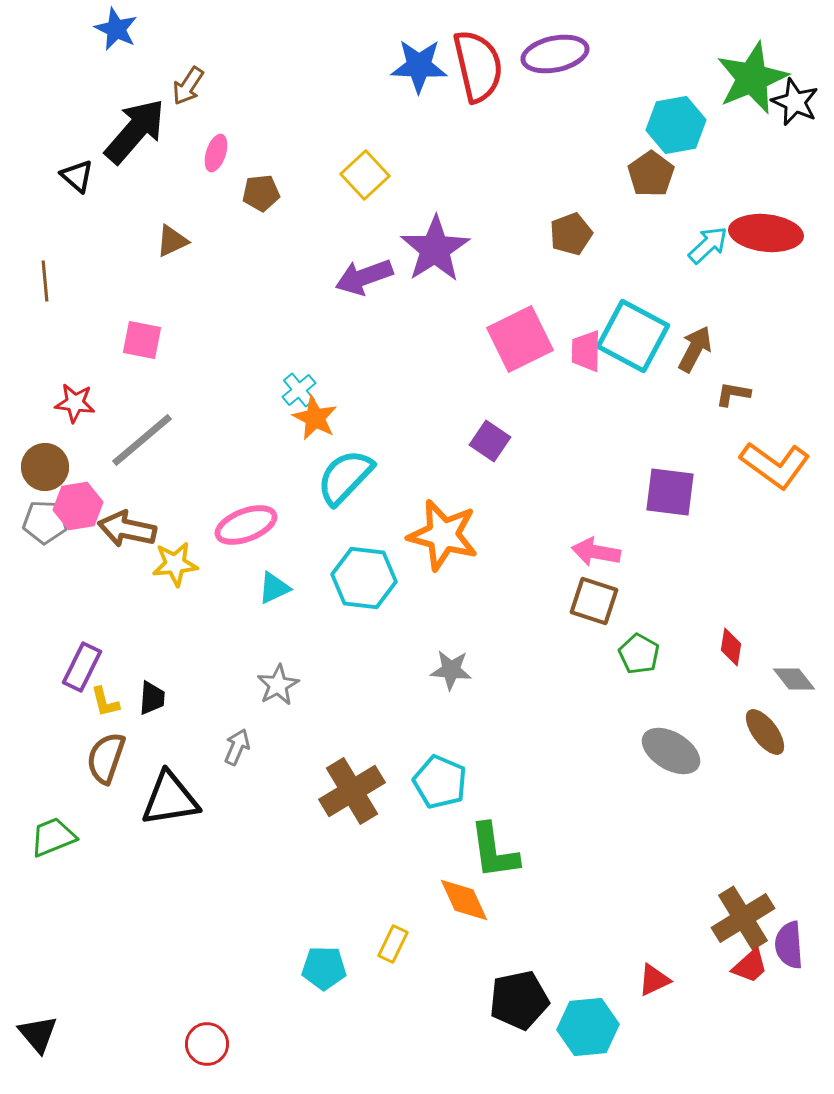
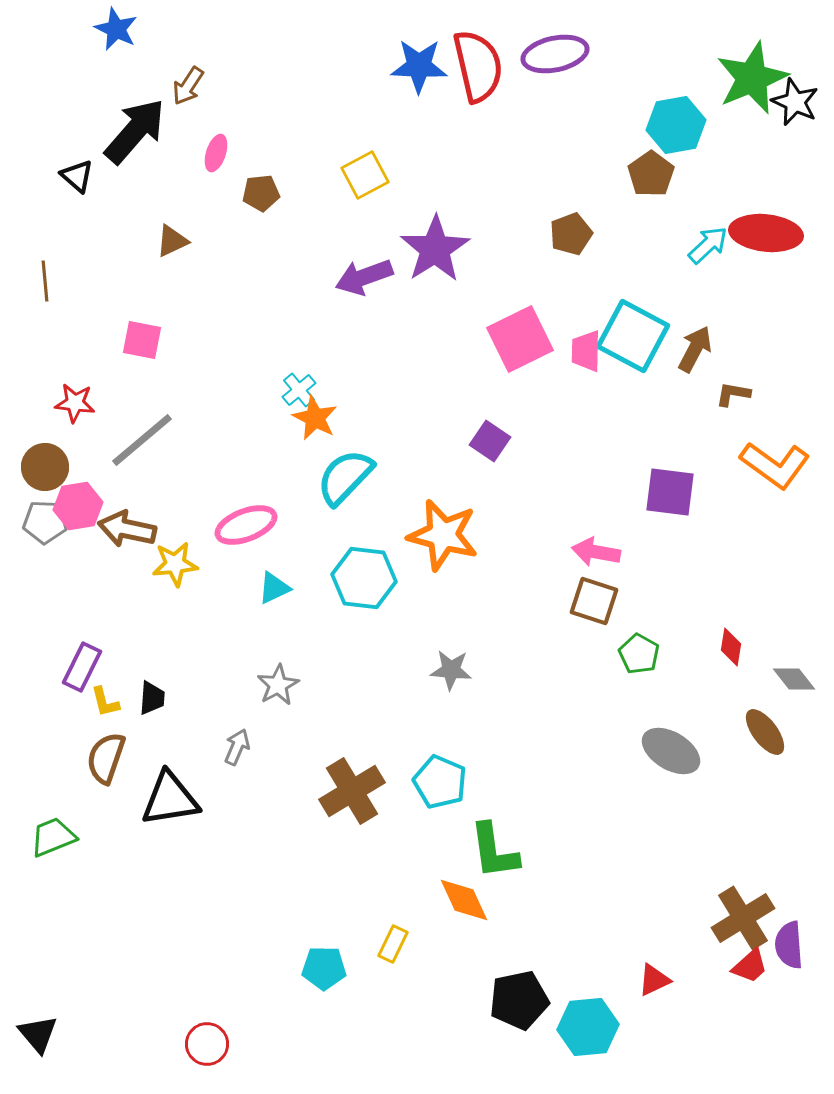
yellow square at (365, 175): rotated 15 degrees clockwise
